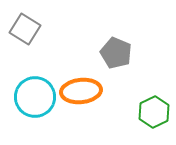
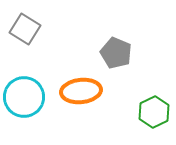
cyan circle: moved 11 px left
